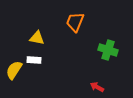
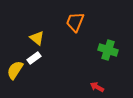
yellow triangle: rotated 28 degrees clockwise
white rectangle: moved 2 px up; rotated 40 degrees counterclockwise
yellow semicircle: moved 1 px right
